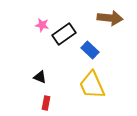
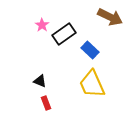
brown arrow: moved 1 px up; rotated 20 degrees clockwise
pink star: rotated 24 degrees clockwise
black triangle: moved 4 px down
yellow trapezoid: moved 1 px up
red rectangle: rotated 32 degrees counterclockwise
